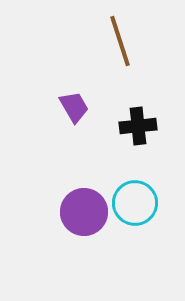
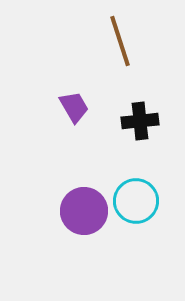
black cross: moved 2 px right, 5 px up
cyan circle: moved 1 px right, 2 px up
purple circle: moved 1 px up
